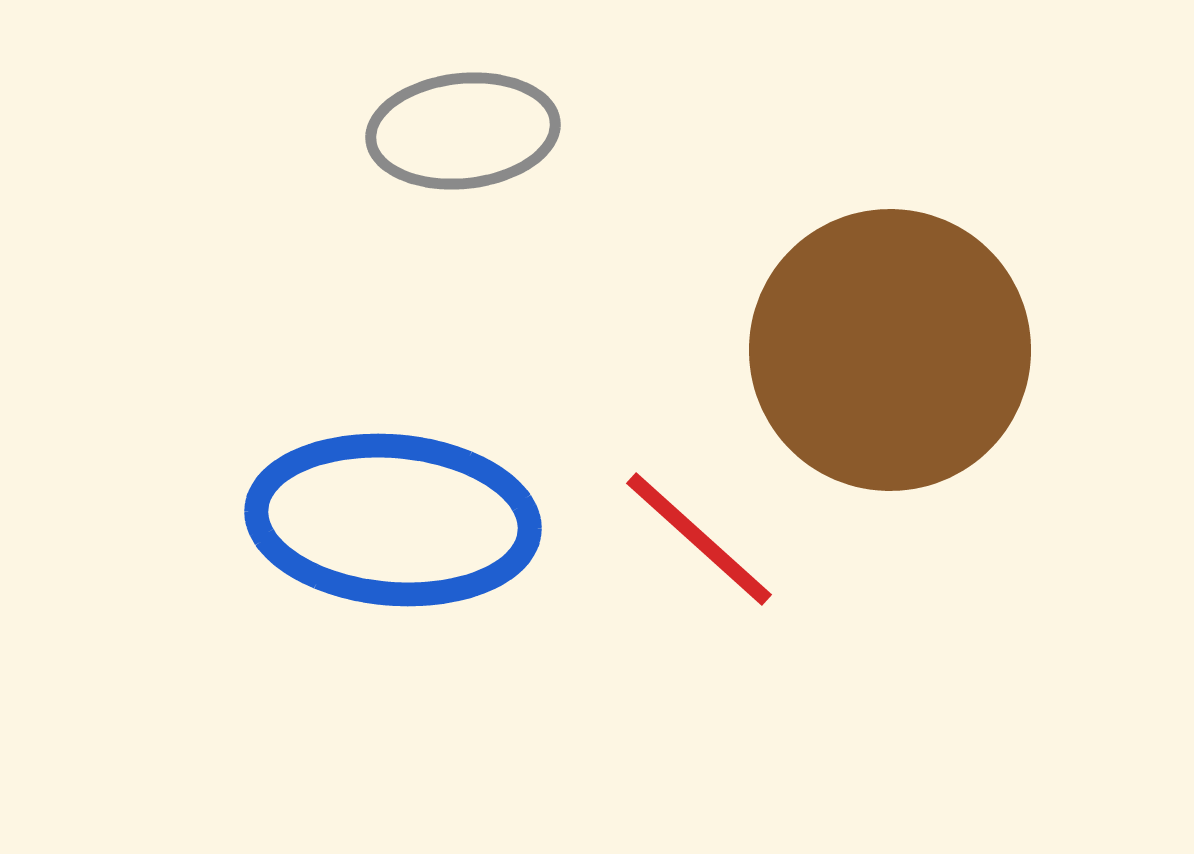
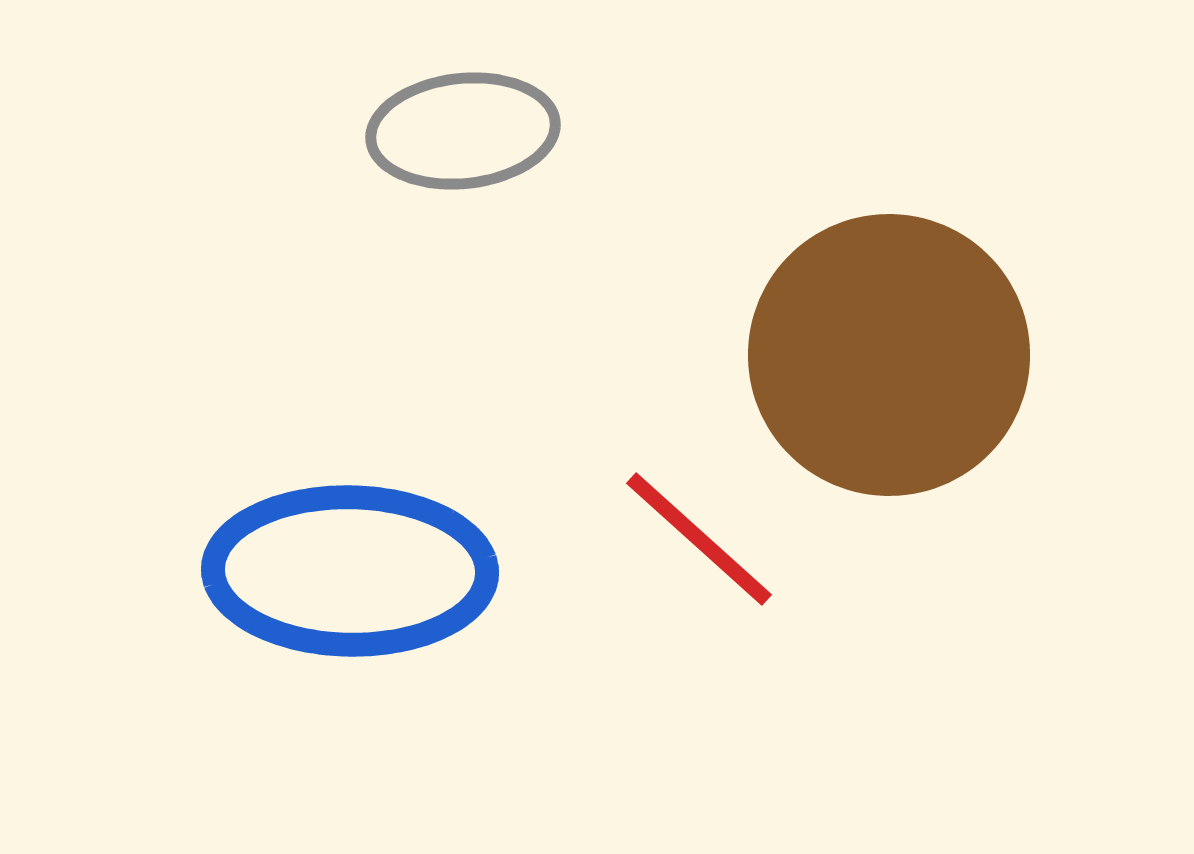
brown circle: moved 1 px left, 5 px down
blue ellipse: moved 43 px left, 51 px down; rotated 4 degrees counterclockwise
